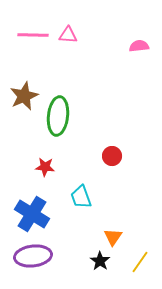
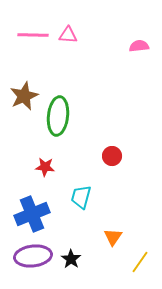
cyan trapezoid: rotated 35 degrees clockwise
blue cross: rotated 36 degrees clockwise
black star: moved 29 px left, 2 px up
